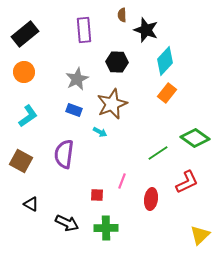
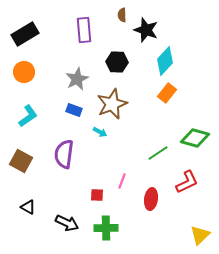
black rectangle: rotated 8 degrees clockwise
green diamond: rotated 20 degrees counterclockwise
black triangle: moved 3 px left, 3 px down
